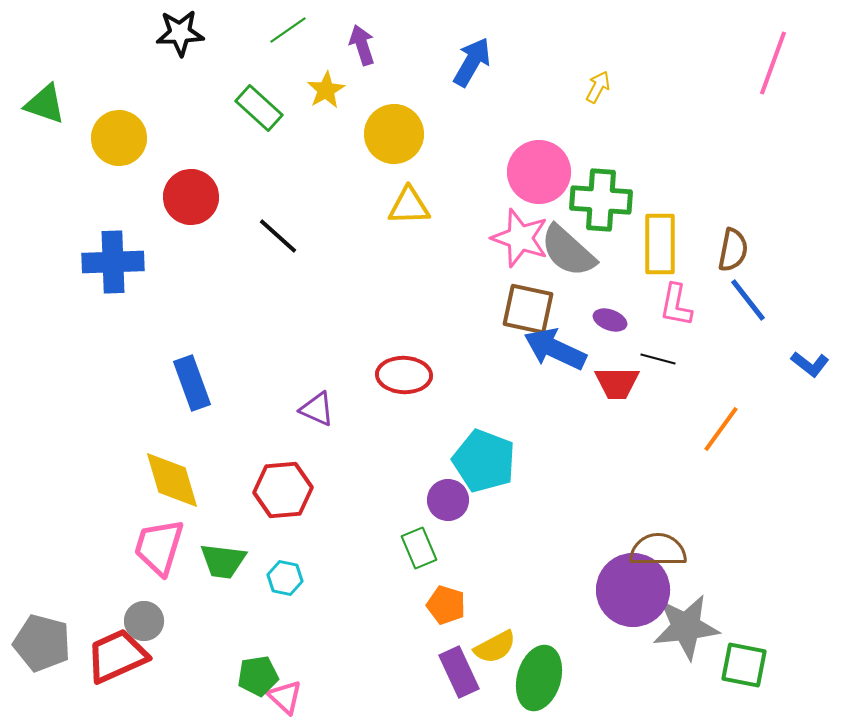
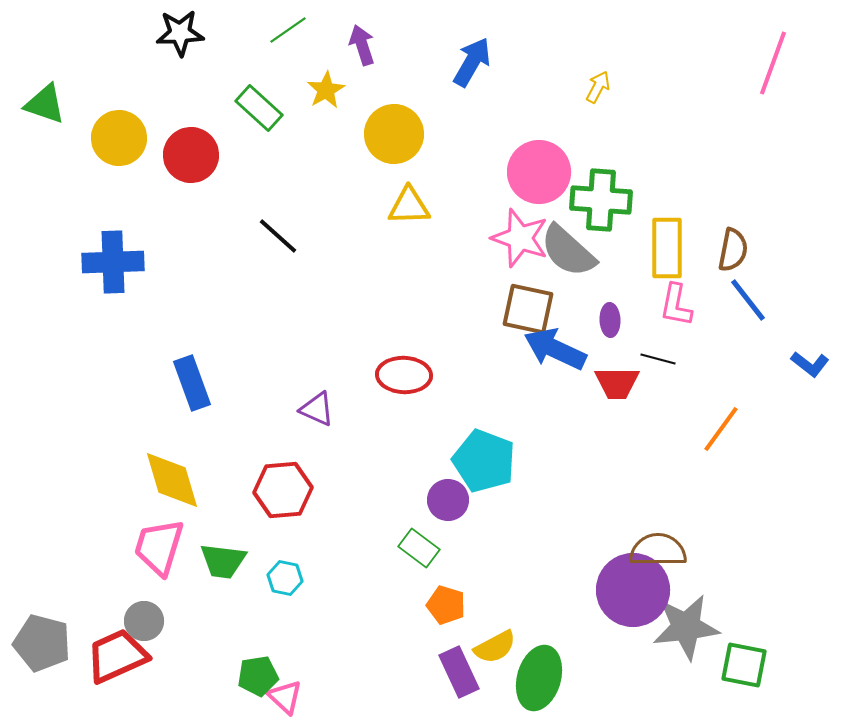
red circle at (191, 197): moved 42 px up
yellow rectangle at (660, 244): moved 7 px right, 4 px down
purple ellipse at (610, 320): rotated 68 degrees clockwise
green rectangle at (419, 548): rotated 30 degrees counterclockwise
